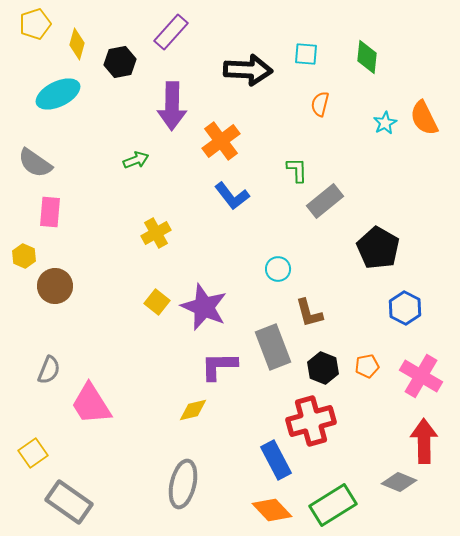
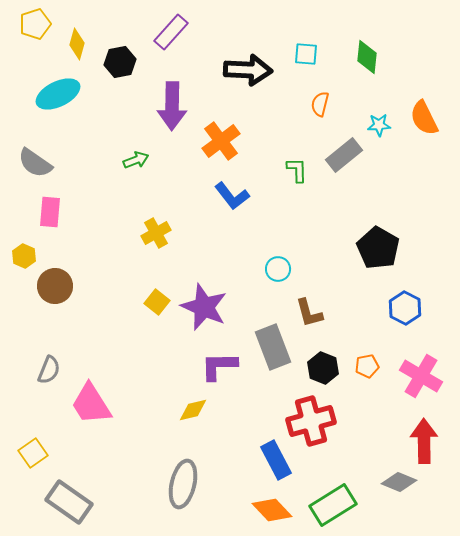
cyan star at (385, 123): moved 6 px left, 2 px down; rotated 25 degrees clockwise
gray rectangle at (325, 201): moved 19 px right, 46 px up
